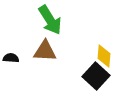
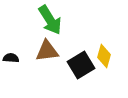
brown triangle: moved 2 px right; rotated 10 degrees counterclockwise
yellow diamond: rotated 10 degrees clockwise
black square: moved 15 px left, 11 px up; rotated 16 degrees clockwise
